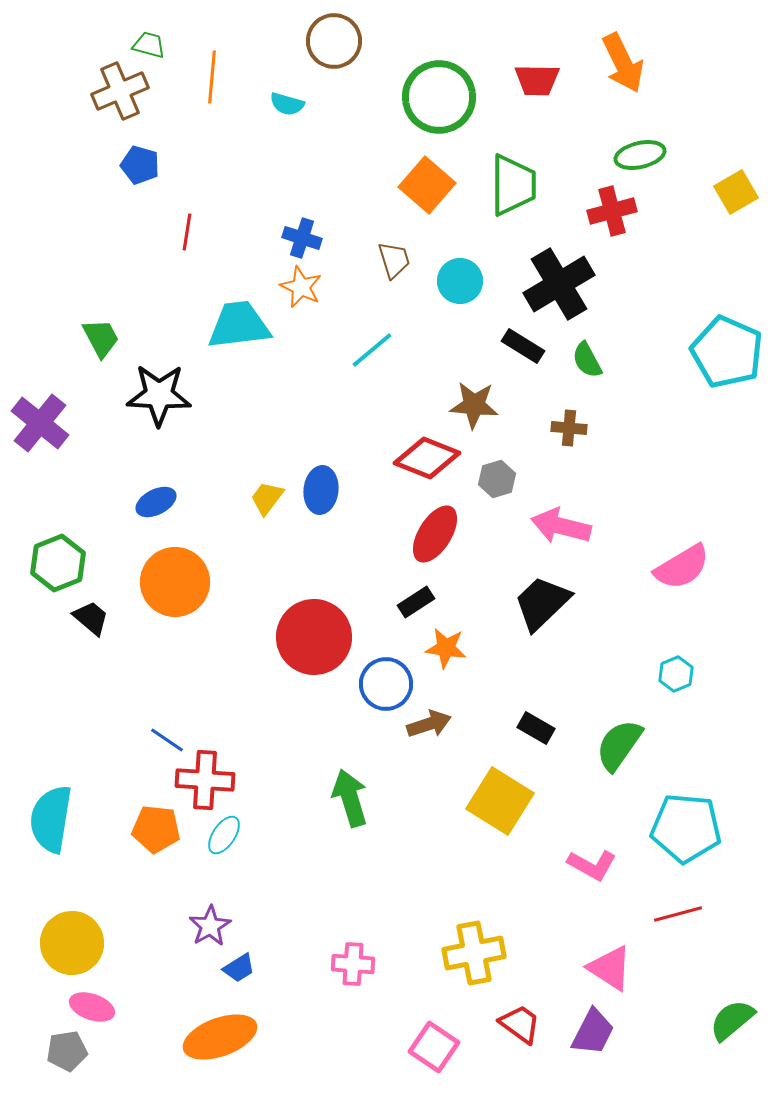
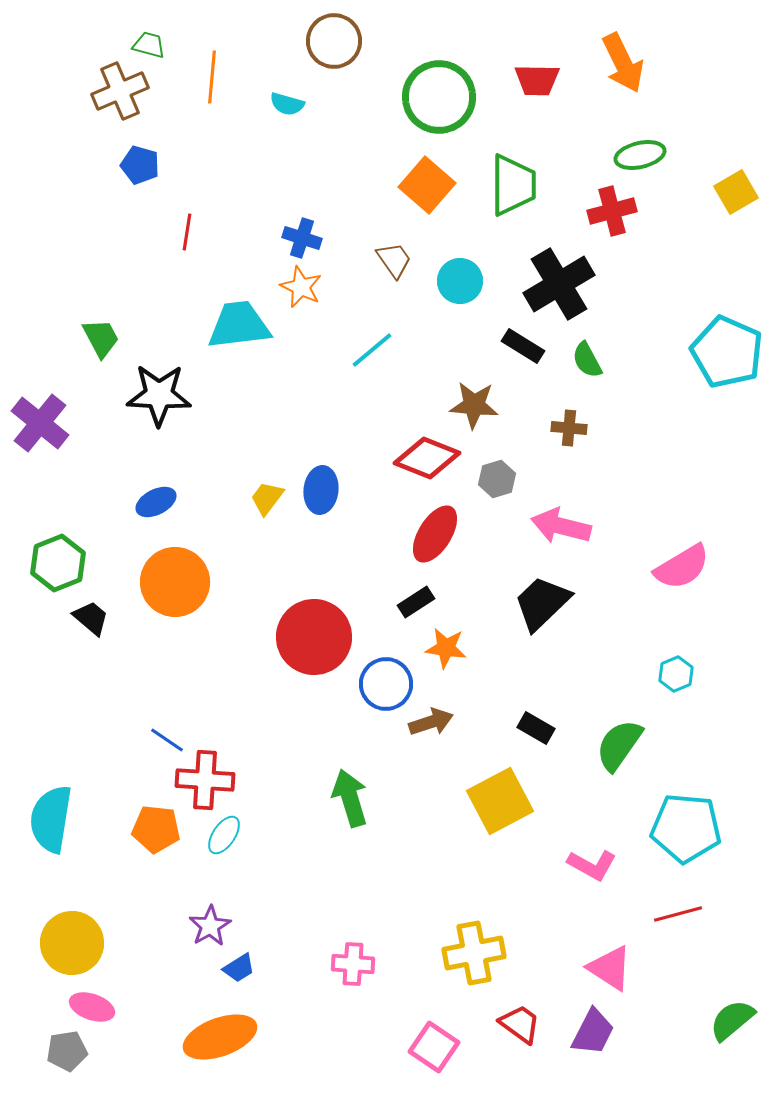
brown trapezoid at (394, 260): rotated 18 degrees counterclockwise
brown arrow at (429, 724): moved 2 px right, 2 px up
yellow square at (500, 801): rotated 30 degrees clockwise
